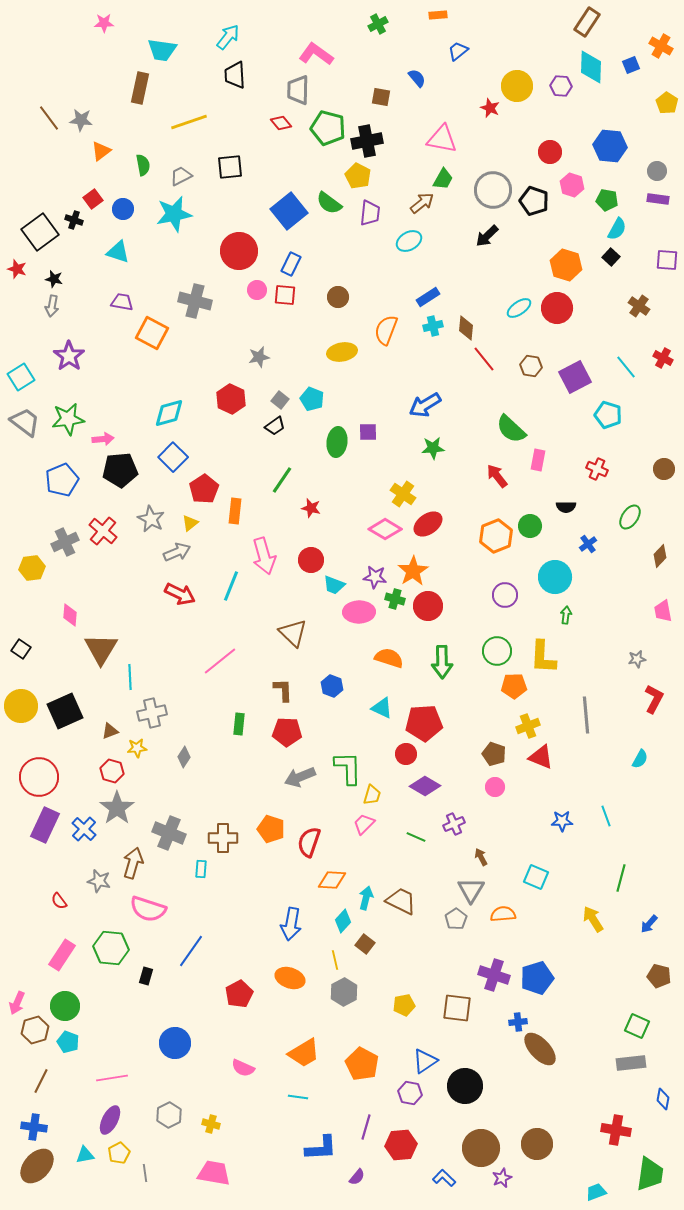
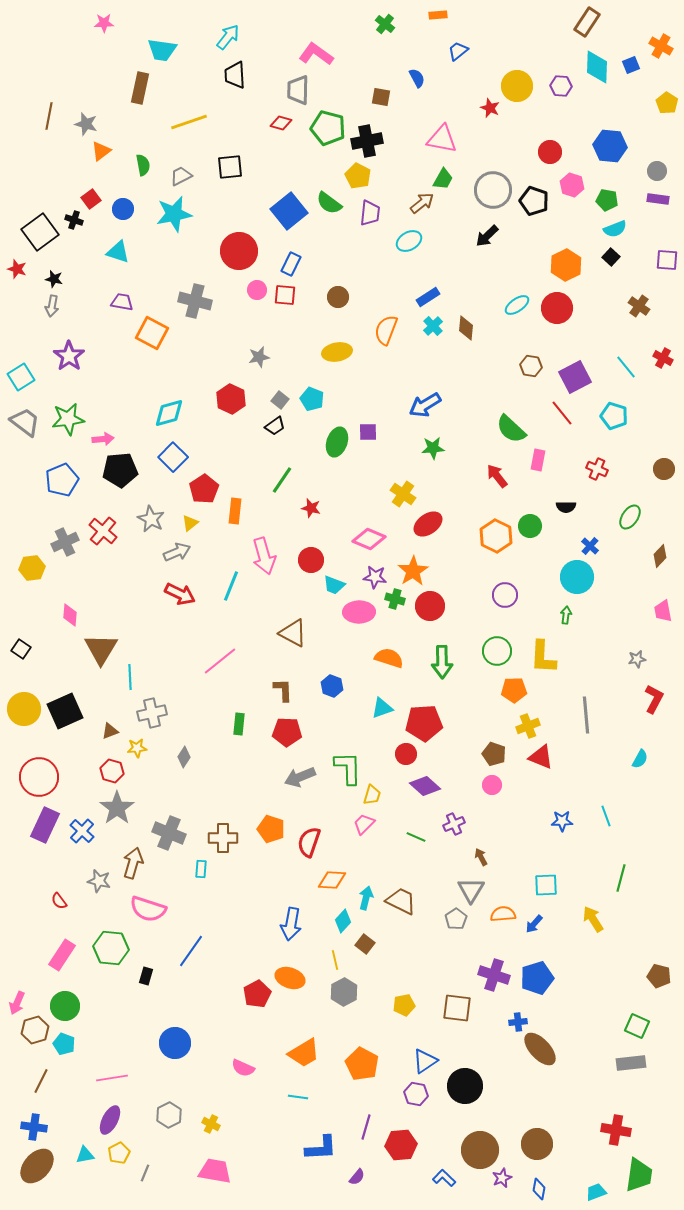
green cross at (378, 24): moved 7 px right; rotated 24 degrees counterclockwise
cyan diamond at (591, 67): moved 6 px right
blue semicircle at (417, 78): rotated 12 degrees clockwise
brown line at (49, 118): moved 2 px up; rotated 48 degrees clockwise
gray star at (81, 120): moved 5 px right, 4 px down; rotated 10 degrees clockwise
red diamond at (281, 123): rotated 35 degrees counterclockwise
red square at (93, 199): moved 2 px left
cyan semicircle at (617, 229): moved 2 px left; rotated 40 degrees clockwise
orange hexagon at (566, 265): rotated 16 degrees clockwise
cyan ellipse at (519, 308): moved 2 px left, 3 px up
cyan cross at (433, 326): rotated 30 degrees counterclockwise
yellow ellipse at (342, 352): moved 5 px left
red line at (484, 359): moved 78 px right, 54 px down
cyan pentagon at (608, 415): moved 6 px right, 1 px down
green ellipse at (337, 442): rotated 12 degrees clockwise
pink diamond at (385, 529): moved 16 px left, 10 px down; rotated 8 degrees counterclockwise
orange hexagon at (496, 536): rotated 12 degrees counterclockwise
blue cross at (588, 544): moved 2 px right, 2 px down; rotated 12 degrees counterclockwise
cyan circle at (555, 577): moved 22 px right
red circle at (428, 606): moved 2 px right
brown triangle at (293, 633): rotated 16 degrees counterclockwise
orange pentagon at (514, 686): moved 4 px down
yellow circle at (21, 706): moved 3 px right, 3 px down
cyan triangle at (382, 708): rotated 45 degrees counterclockwise
purple diamond at (425, 786): rotated 12 degrees clockwise
pink circle at (495, 787): moved 3 px left, 2 px up
blue cross at (84, 829): moved 2 px left, 2 px down
cyan square at (536, 877): moved 10 px right, 8 px down; rotated 25 degrees counterclockwise
blue arrow at (649, 924): moved 115 px left
red pentagon at (239, 994): moved 18 px right
cyan pentagon at (68, 1042): moved 4 px left, 2 px down
purple hexagon at (410, 1093): moved 6 px right, 1 px down
blue diamond at (663, 1099): moved 124 px left, 90 px down
yellow cross at (211, 1124): rotated 12 degrees clockwise
brown circle at (481, 1148): moved 1 px left, 2 px down
gray line at (145, 1173): rotated 30 degrees clockwise
pink trapezoid at (214, 1173): moved 1 px right, 2 px up
green trapezoid at (650, 1174): moved 11 px left, 1 px down
